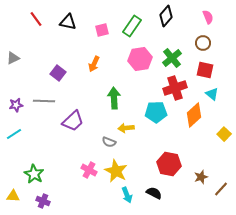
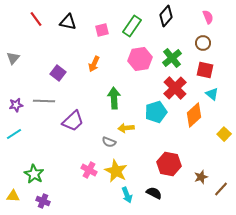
gray triangle: rotated 24 degrees counterclockwise
red cross: rotated 25 degrees counterclockwise
cyan pentagon: rotated 15 degrees counterclockwise
